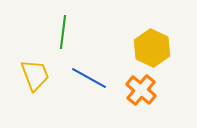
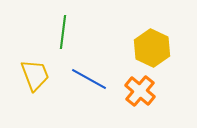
blue line: moved 1 px down
orange cross: moved 1 px left, 1 px down
